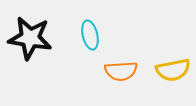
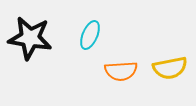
cyan ellipse: rotated 36 degrees clockwise
yellow semicircle: moved 3 px left, 2 px up
